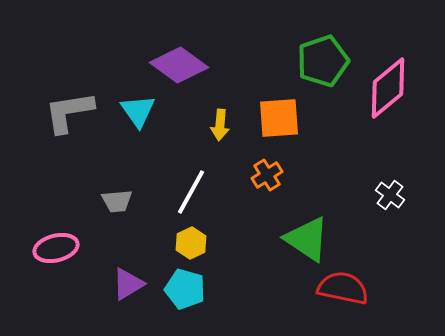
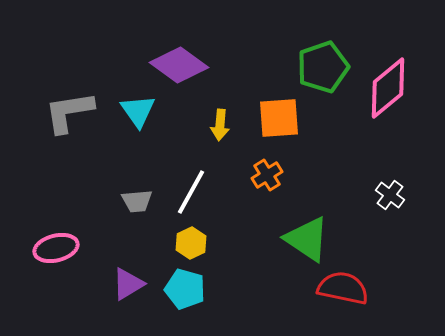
green pentagon: moved 6 px down
gray trapezoid: moved 20 px right
